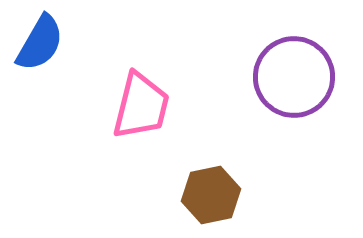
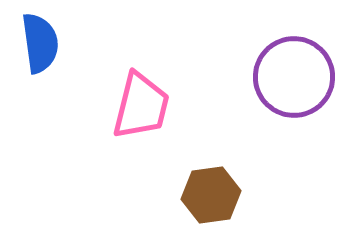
blue semicircle: rotated 38 degrees counterclockwise
brown hexagon: rotated 4 degrees clockwise
